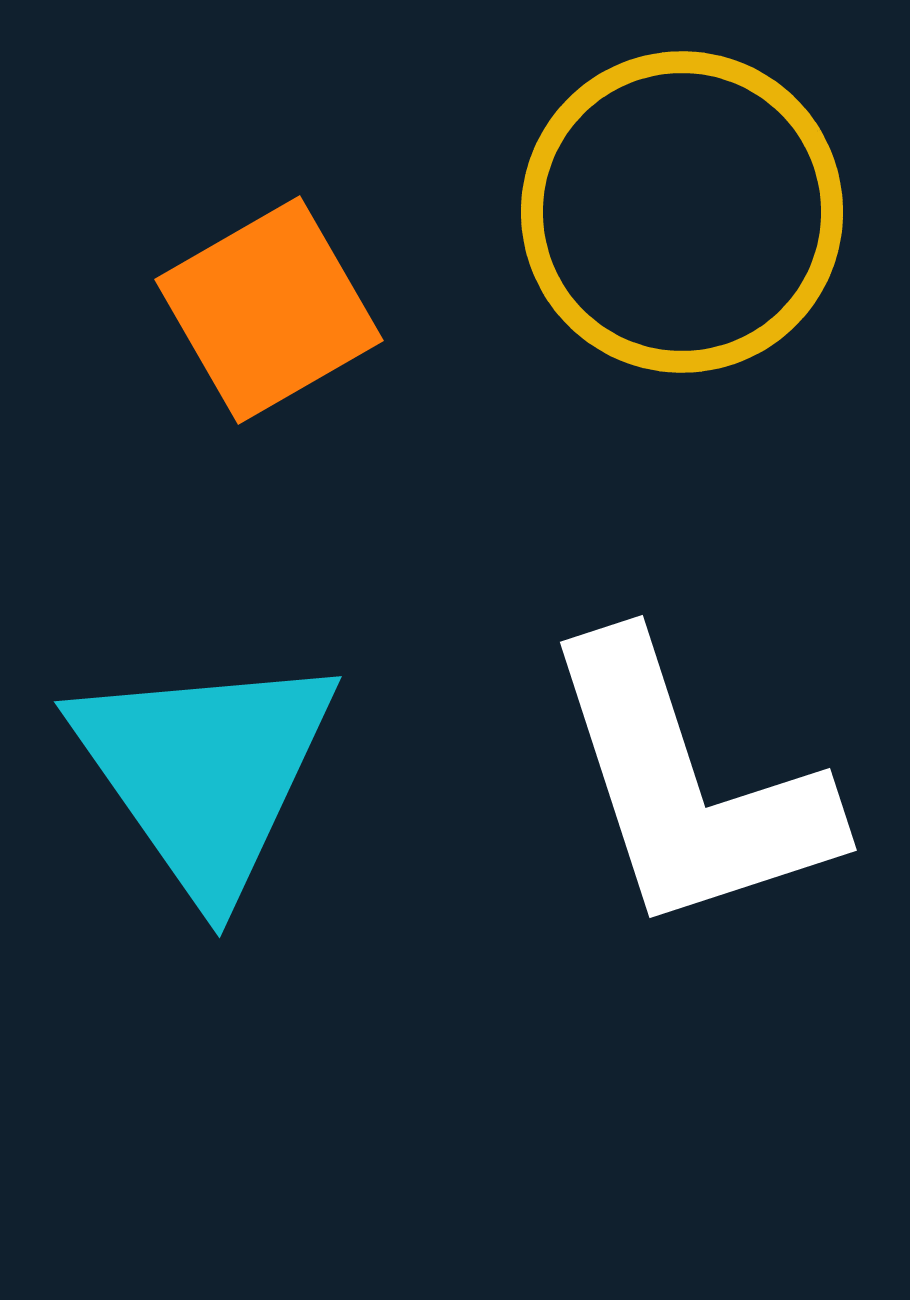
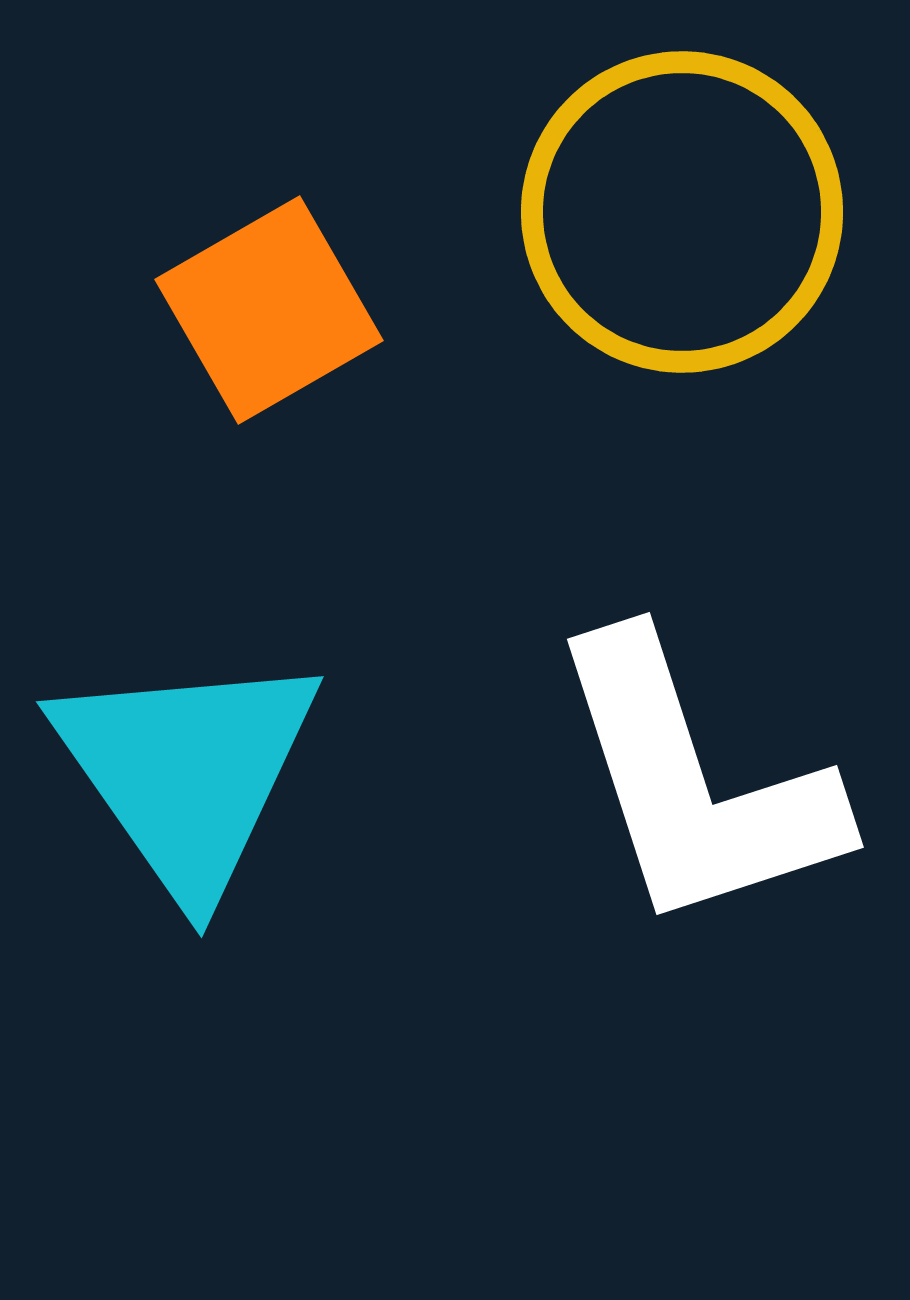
cyan triangle: moved 18 px left
white L-shape: moved 7 px right, 3 px up
